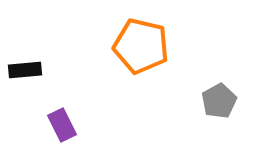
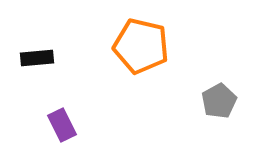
black rectangle: moved 12 px right, 12 px up
